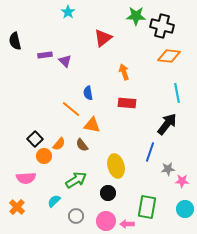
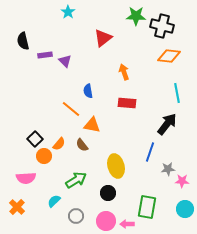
black semicircle: moved 8 px right
blue semicircle: moved 2 px up
